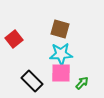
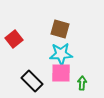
green arrow: rotated 40 degrees counterclockwise
